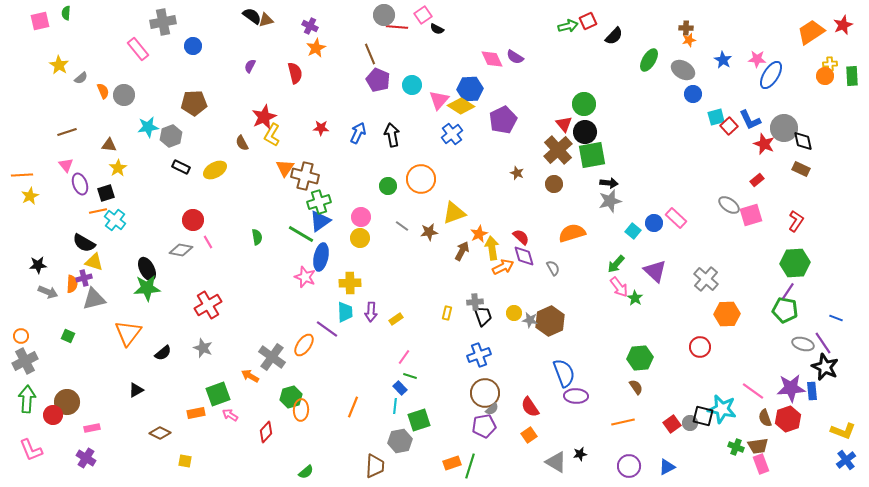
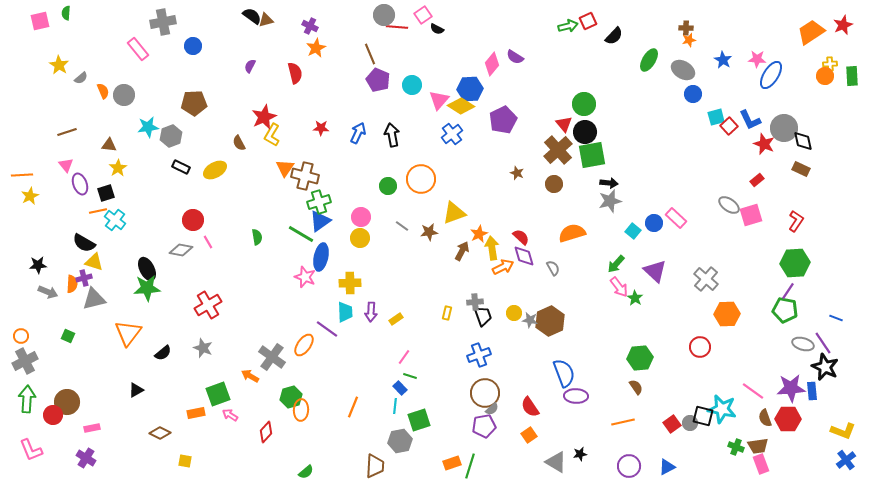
pink diamond at (492, 59): moved 5 px down; rotated 65 degrees clockwise
brown semicircle at (242, 143): moved 3 px left
red hexagon at (788, 419): rotated 20 degrees clockwise
